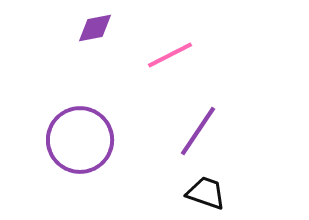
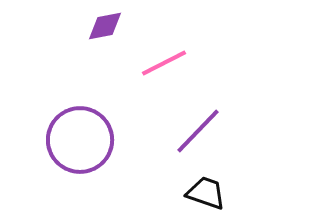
purple diamond: moved 10 px right, 2 px up
pink line: moved 6 px left, 8 px down
purple line: rotated 10 degrees clockwise
